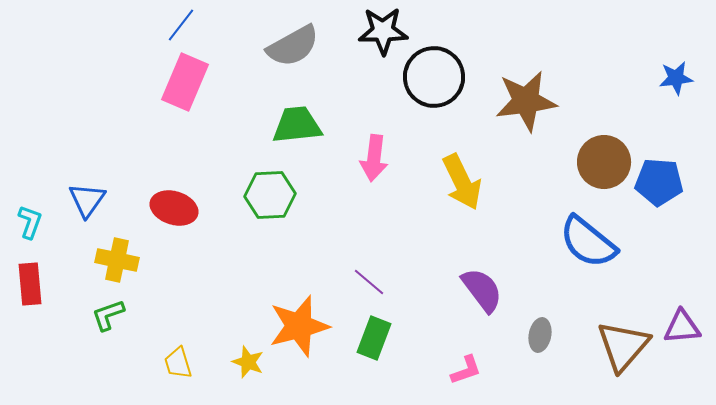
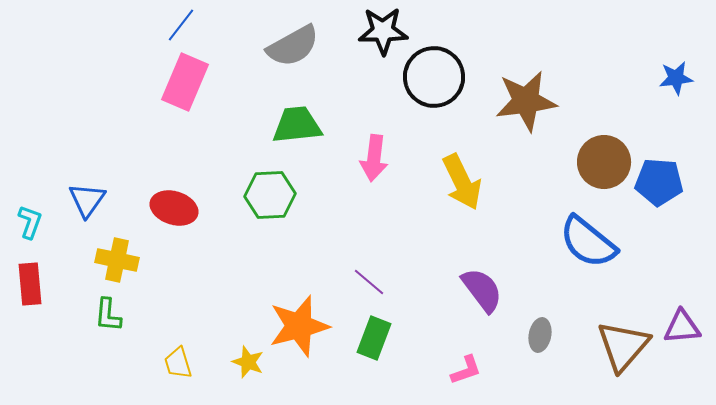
green L-shape: rotated 66 degrees counterclockwise
